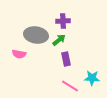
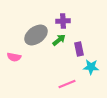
gray ellipse: rotated 45 degrees counterclockwise
pink semicircle: moved 5 px left, 3 px down
purple rectangle: moved 13 px right, 10 px up
cyan star: moved 1 px left, 11 px up
pink line: moved 3 px left, 2 px up; rotated 54 degrees counterclockwise
